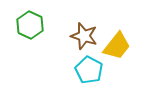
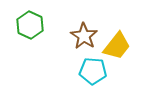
brown star: rotated 16 degrees clockwise
cyan pentagon: moved 4 px right, 1 px down; rotated 24 degrees counterclockwise
